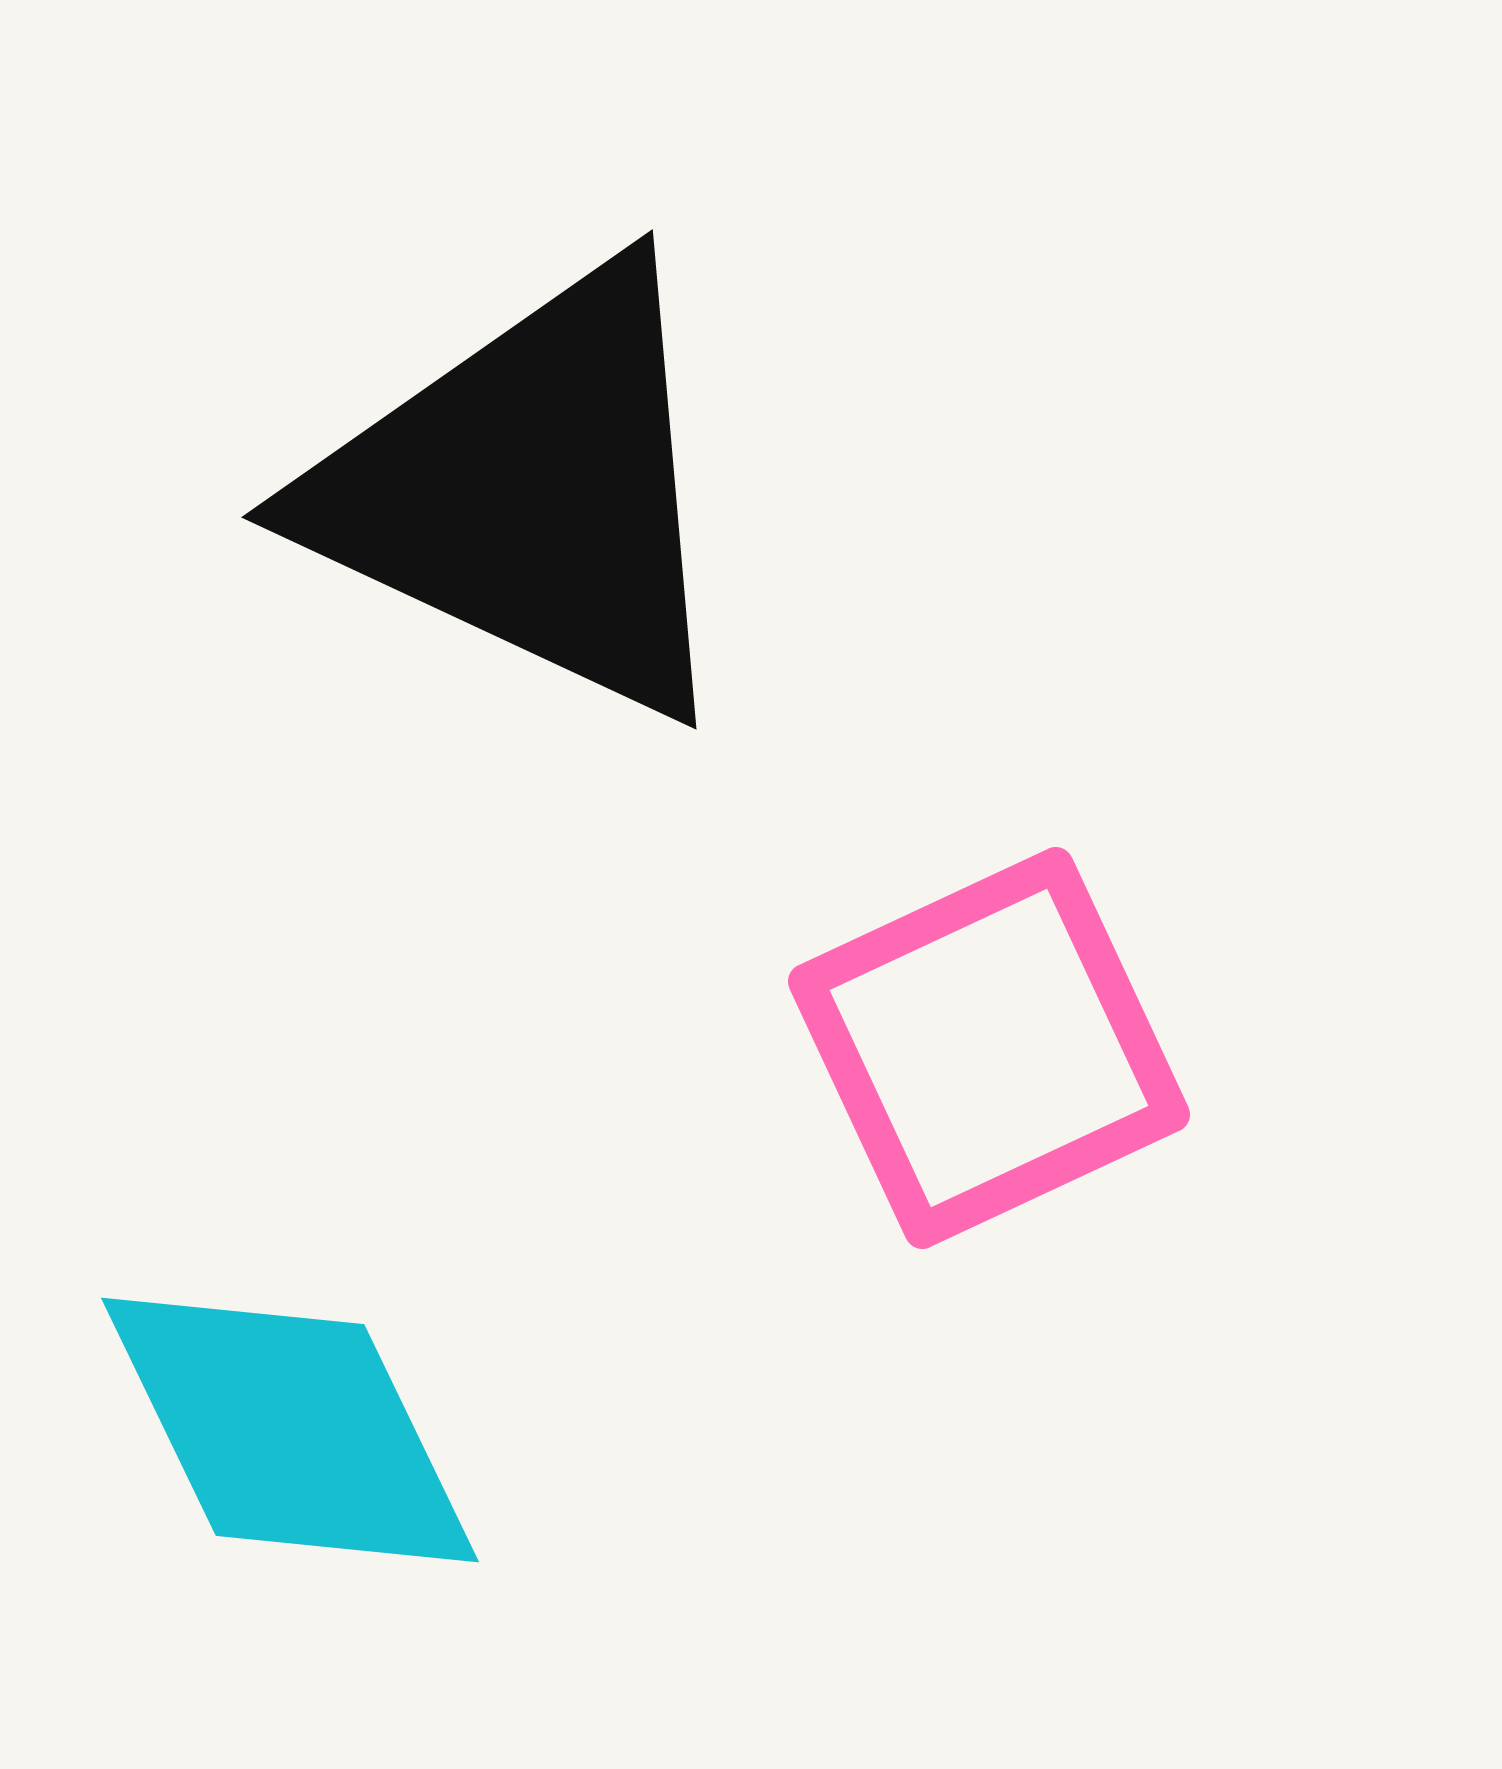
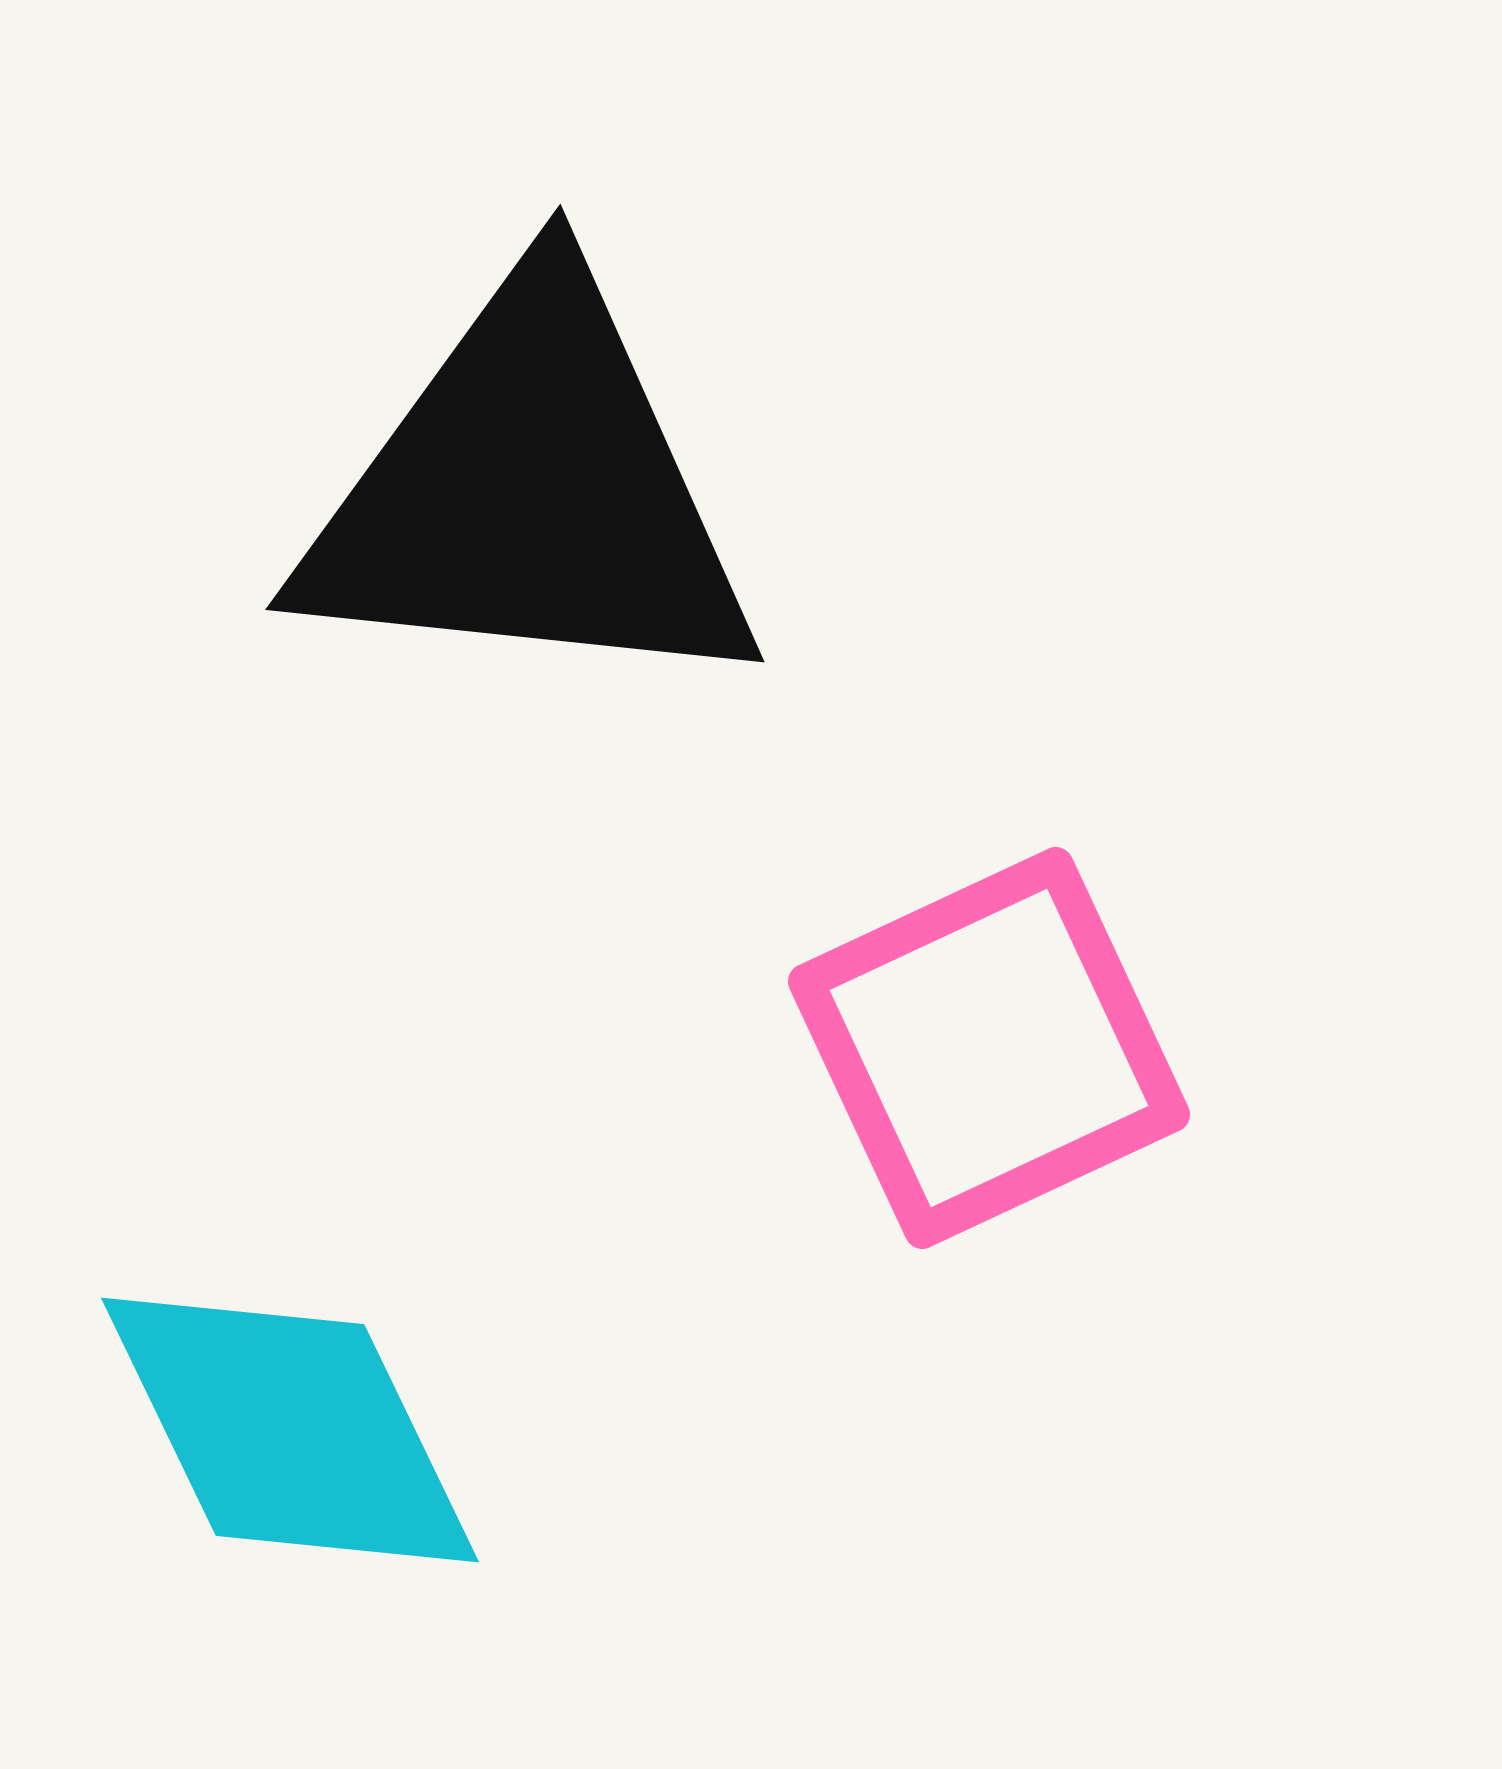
black triangle: rotated 19 degrees counterclockwise
